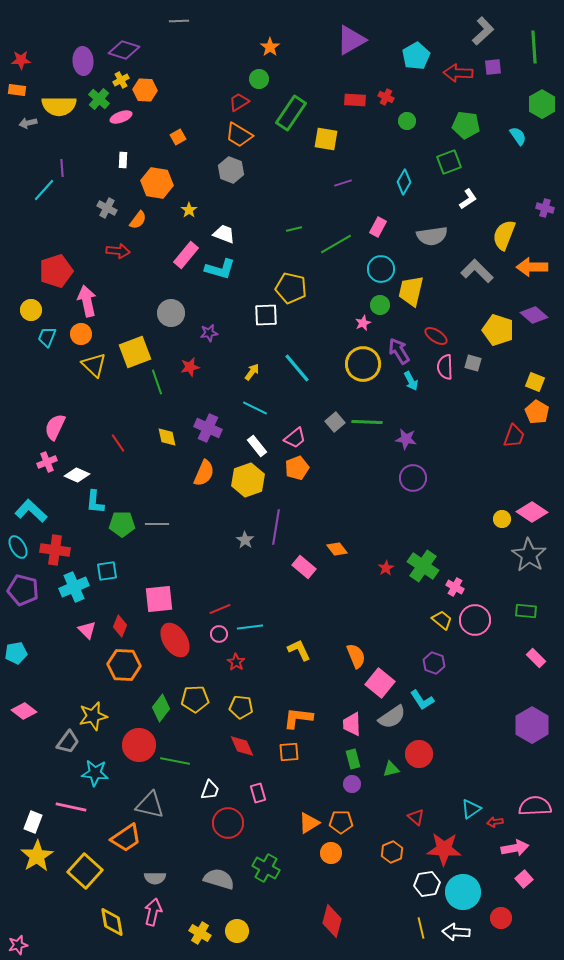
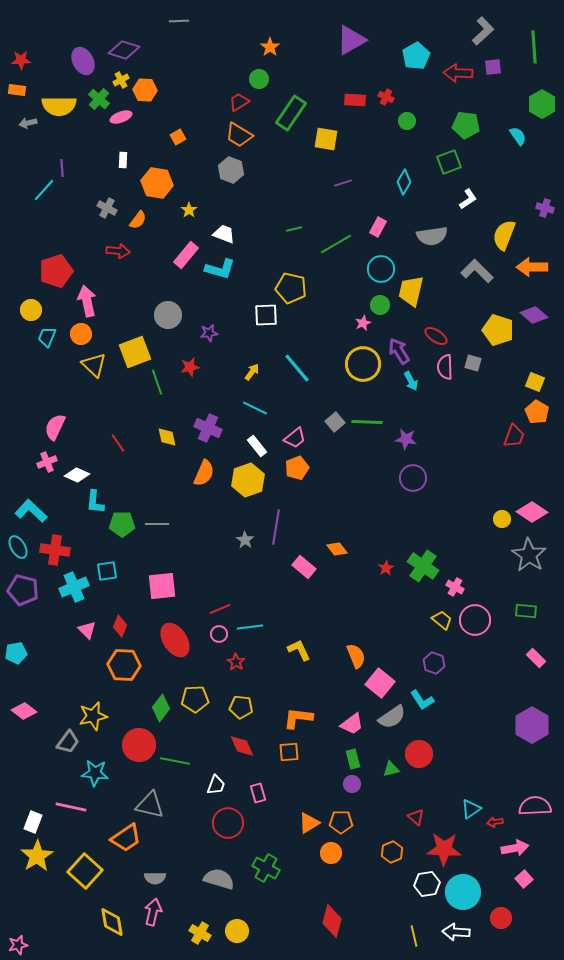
purple ellipse at (83, 61): rotated 24 degrees counterclockwise
gray circle at (171, 313): moved 3 px left, 2 px down
pink square at (159, 599): moved 3 px right, 13 px up
pink trapezoid at (352, 724): rotated 125 degrees counterclockwise
white trapezoid at (210, 790): moved 6 px right, 5 px up
yellow line at (421, 928): moved 7 px left, 8 px down
